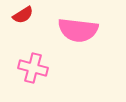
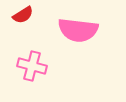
pink cross: moved 1 px left, 2 px up
